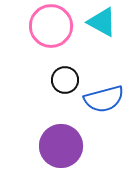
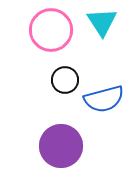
cyan triangle: rotated 28 degrees clockwise
pink circle: moved 4 px down
